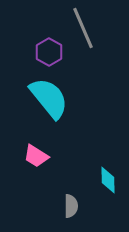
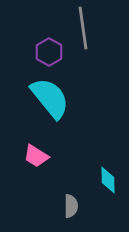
gray line: rotated 15 degrees clockwise
cyan semicircle: moved 1 px right
